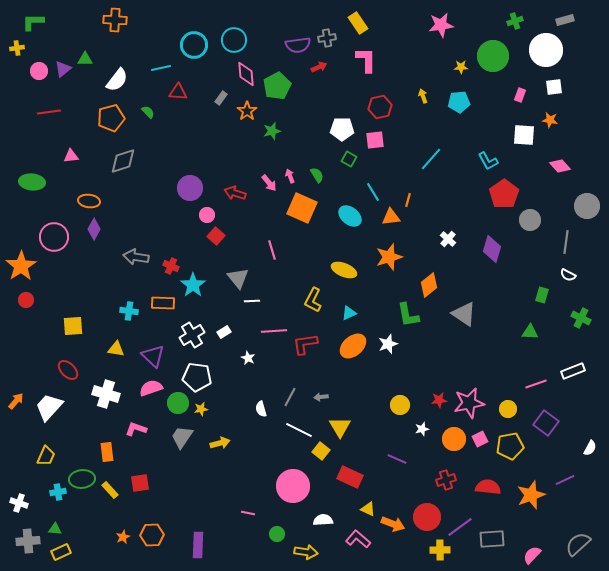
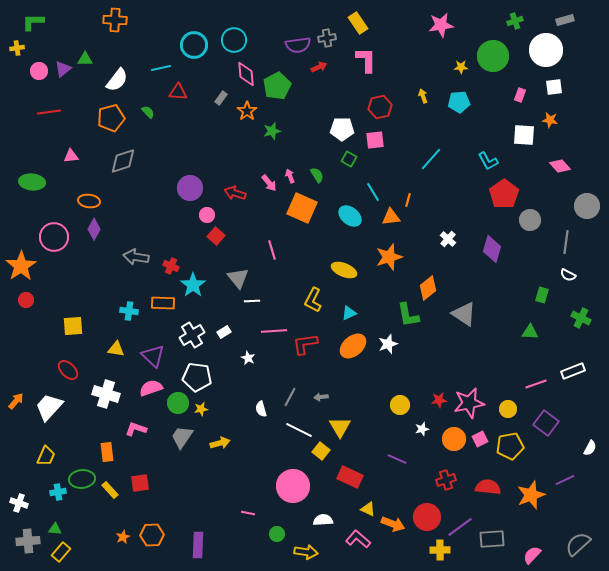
orange diamond at (429, 285): moved 1 px left, 3 px down
yellow rectangle at (61, 552): rotated 24 degrees counterclockwise
